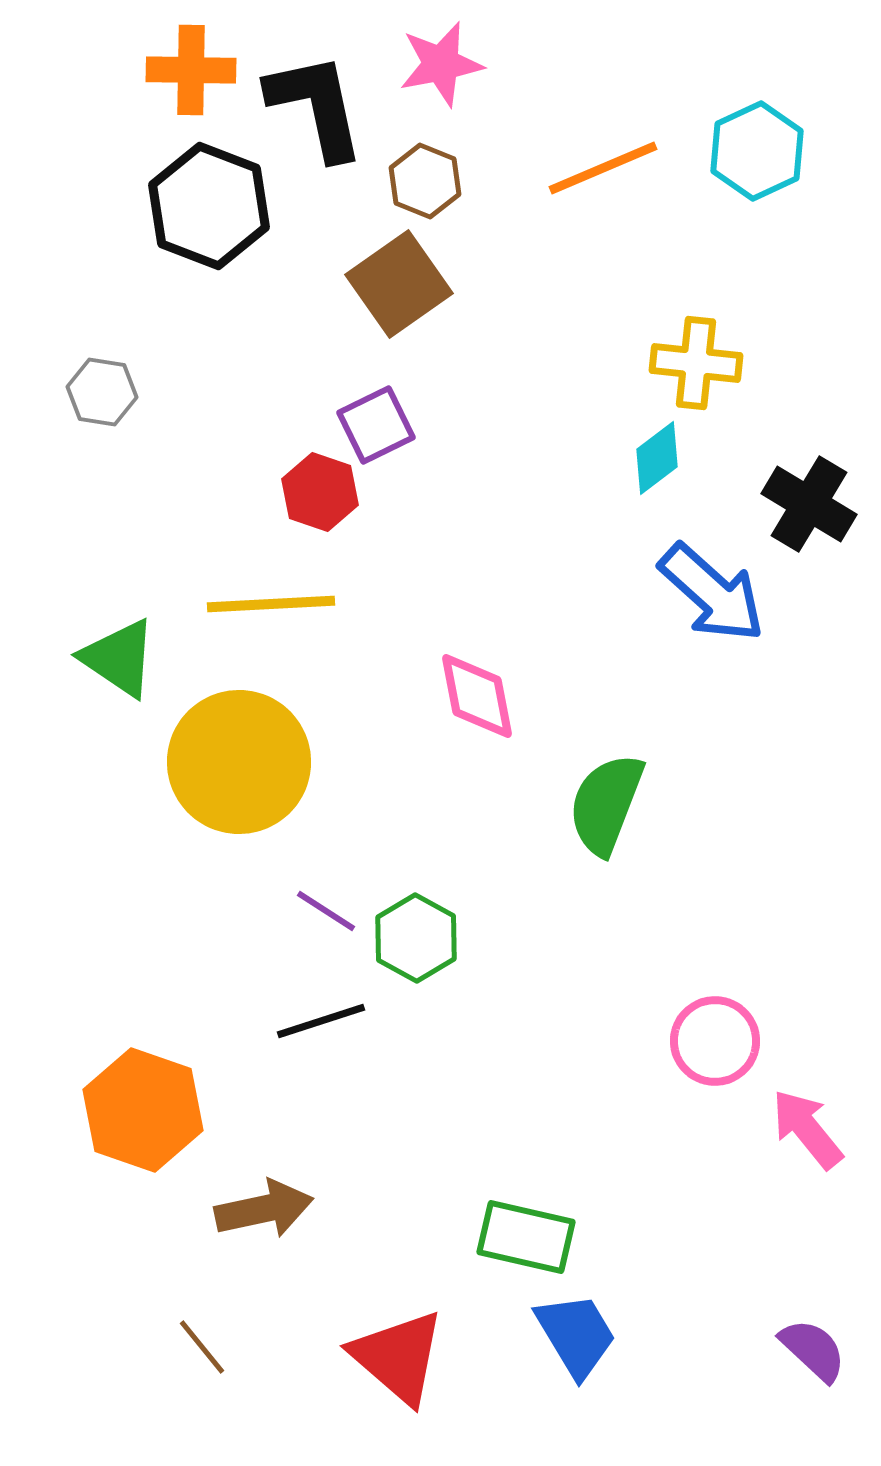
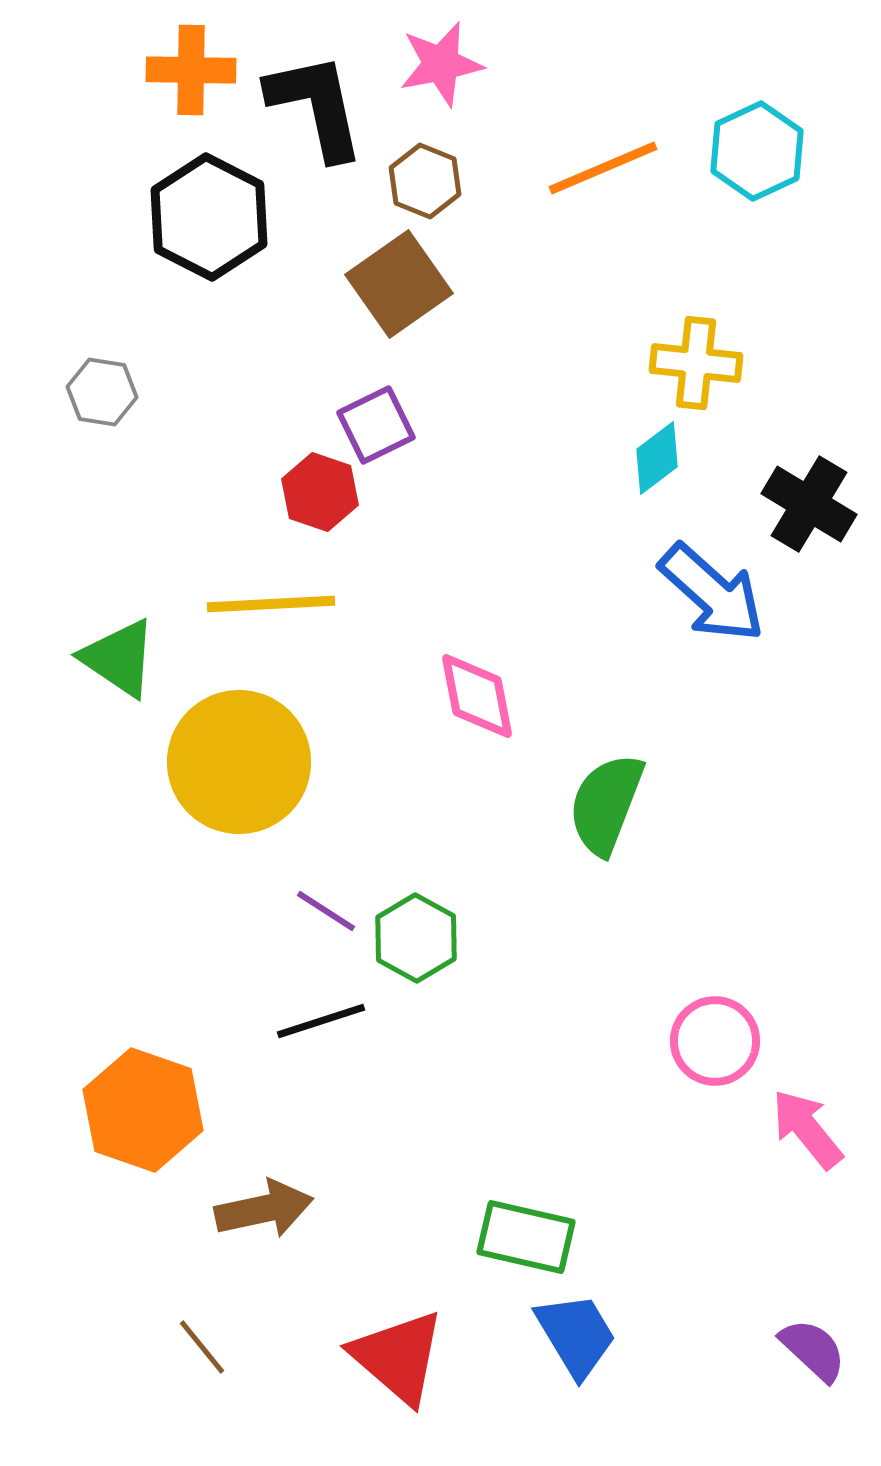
black hexagon: moved 11 px down; rotated 6 degrees clockwise
